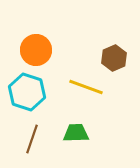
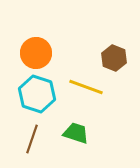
orange circle: moved 3 px down
brown hexagon: rotated 15 degrees counterclockwise
cyan hexagon: moved 10 px right, 2 px down
green trapezoid: rotated 20 degrees clockwise
